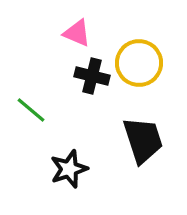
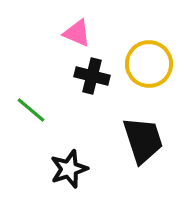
yellow circle: moved 10 px right, 1 px down
